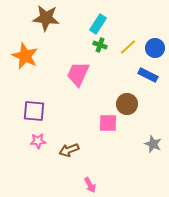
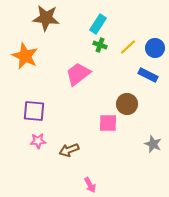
pink trapezoid: rotated 28 degrees clockwise
